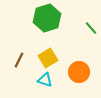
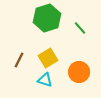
green line: moved 11 px left
